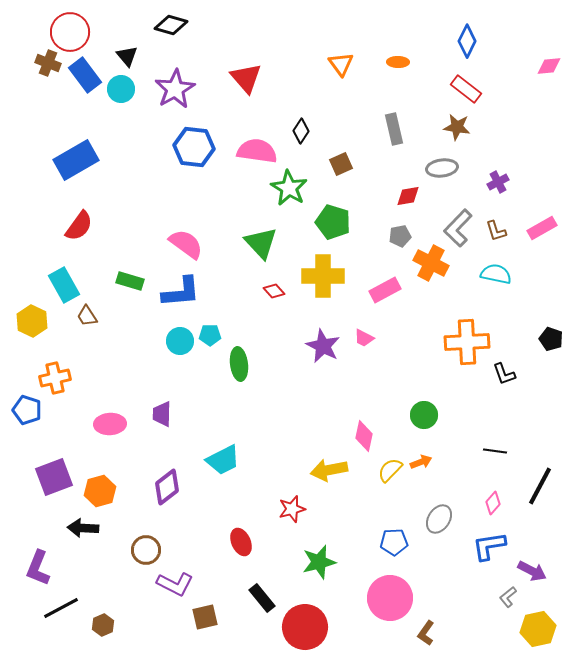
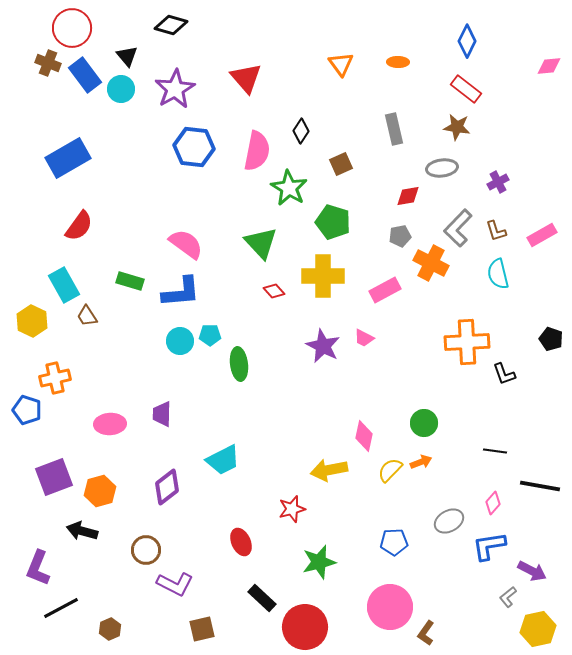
red circle at (70, 32): moved 2 px right, 4 px up
pink semicircle at (257, 151): rotated 93 degrees clockwise
blue rectangle at (76, 160): moved 8 px left, 2 px up
pink rectangle at (542, 228): moved 7 px down
cyan semicircle at (496, 274): moved 2 px right; rotated 116 degrees counterclockwise
green circle at (424, 415): moved 8 px down
black line at (540, 486): rotated 72 degrees clockwise
gray ellipse at (439, 519): moved 10 px right, 2 px down; rotated 28 degrees clockwise
black arrow at (83, 528): moved 1 px left, 3 px down; rotated 12 degrees clockwise
black rectangle at (262, 598): rotated 8 degrees counterclockwise
pink circle at (390, 598): moved 9 px down
brown square at (205, 617): moved 3 px left, 12 px down
brown hexagon at (103, 625): moved 7 px right, 4 px down
